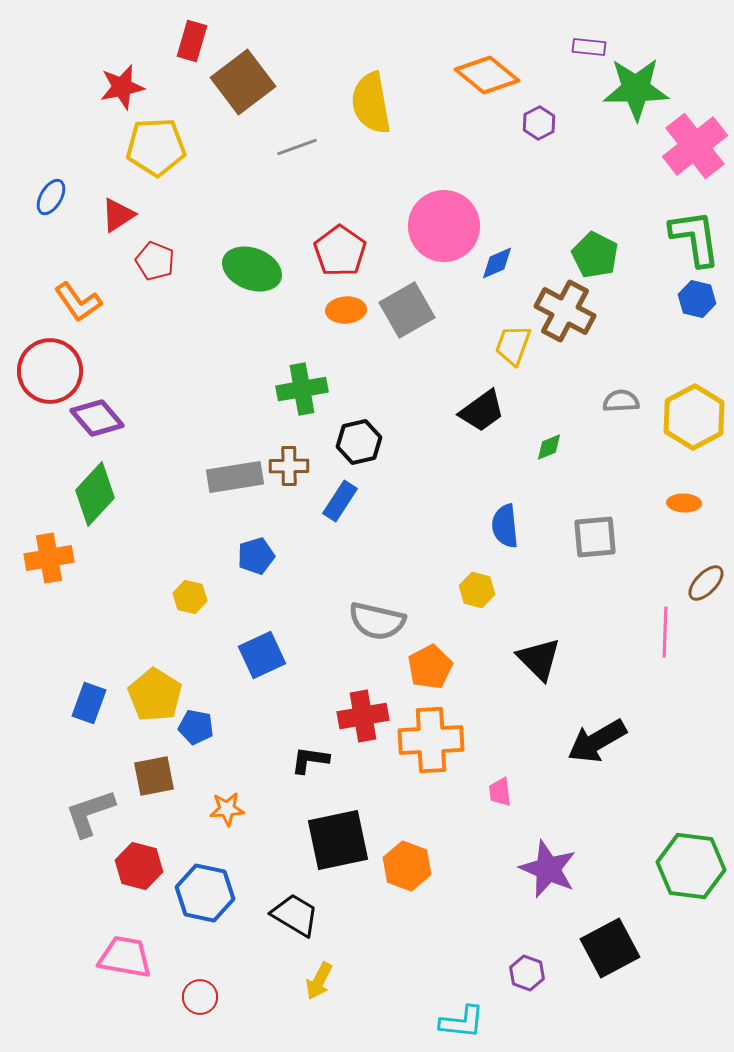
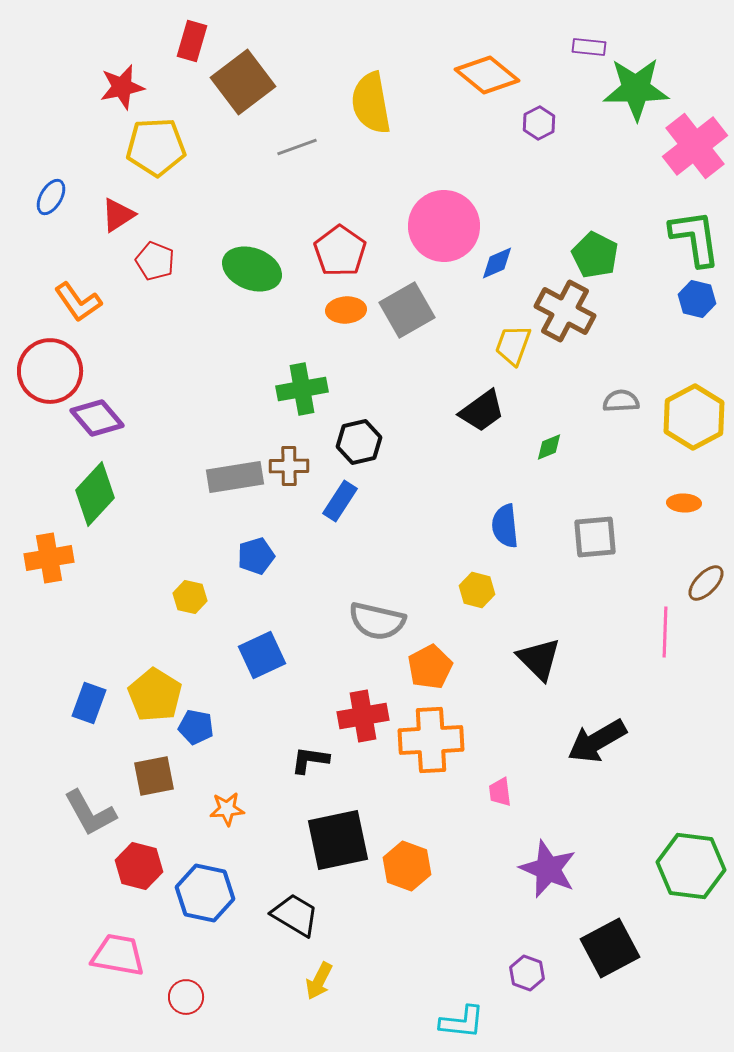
gray L-shape at (90, 813): rotated 100 degrees counterclockwise
pink trapezoid at (125, 957): moved 7 px left, 2 px up
red circle at (200, 997): moved 14 px left
